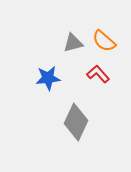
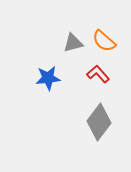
gray diamond: moved 23 px right; rotated 12 degrees clockwise
